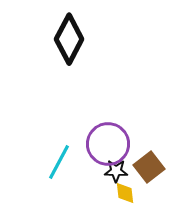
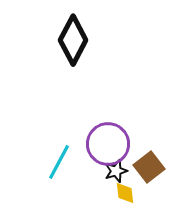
black diamond: moved 4 px right, 1 px down
black star: rotated 20 degrees counterclockwise
